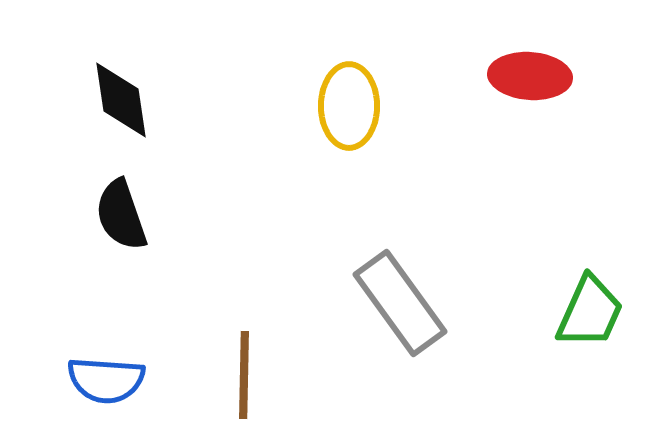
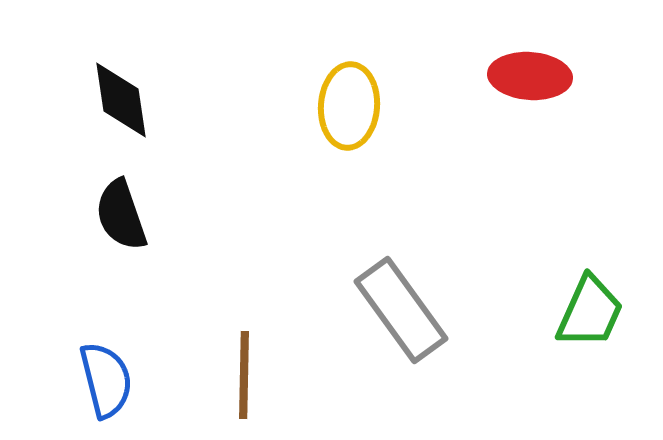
yellow ellipse: rotated 4 degrees clockwise
gray rectangle: moved 1 px right, 7 px down
blue semicircle: rotated 108 degrees counterclockwise
